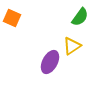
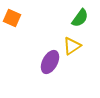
green semicircle: moved 1 px down
